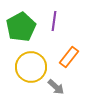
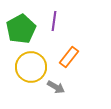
green pentagon: moved 2 px down
gray arrow: rotated 12 degrees counterclockwise
